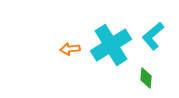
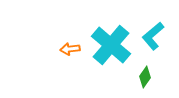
cyan cross: rotated 18 degrees counterclockwise
green diamond: moved 1 px left, 1 px up; rotated 30 degrees clockwise
